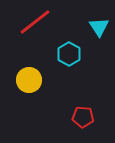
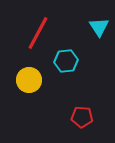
red line: moved 3 px right, 11 px down; rotated 24 degrees counterclockwise
cyan hexagon: moved 3 px left, 7 px down; rotated 25 degrees clockwise
red pentagon: moved 1 px left
